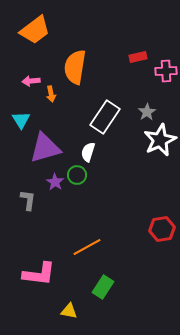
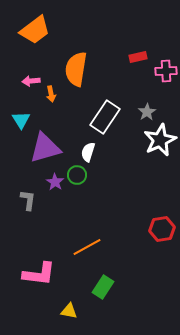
orange semicircle: moved 1 px right, 2 px down
